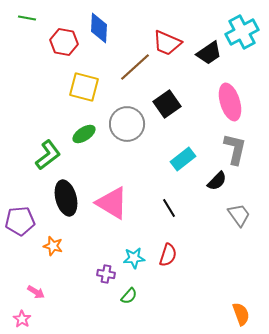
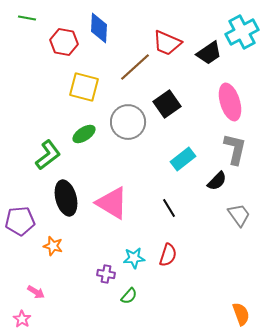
gray circle: moved 1 px right, 2 px up
